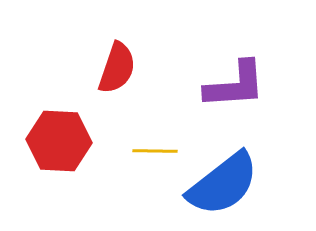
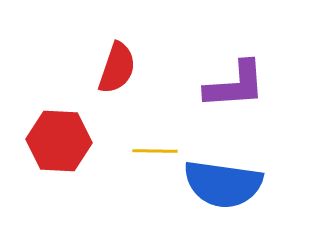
blue semicircle: rotated 46 degrees clockwise
